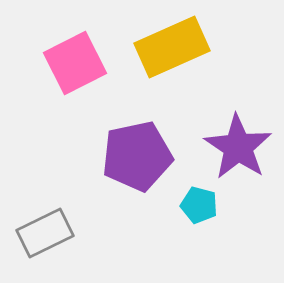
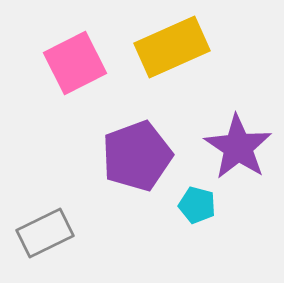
purple pentagon: rotated 8 degrees counterclockwise
cyan pentagon: moved 2 px left
